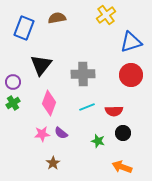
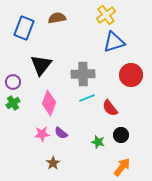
blue triangle: moved 17 px left
cyan line: moved 9 px up
red semicircle: moved 4 px left, 3 px up; rotated 54 degrees clockwise
black circle: moved 2 px left, 2 px down
green star: moved 1 px down
orange arrow: rotated 108 degrees clockwise
